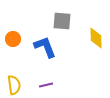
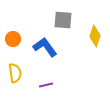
gray square: moved 1 px right, 1 px up
yellow diamond: moved 1 px left, 2 px up; rotated 20 degrees clockwise
blue L-shape: rotated 15 degrees counterclockwise
yellow semicircle: moved 1 px right, 12 px up
